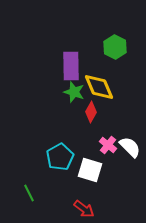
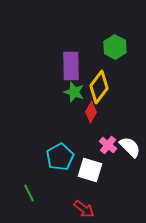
yellow diamond: rotated 60 degrees clockwise
